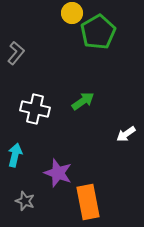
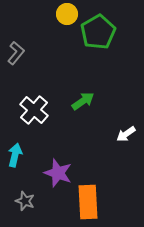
yellow circle: moved 5 px left, 1 px down
white cross: moved 1 px left, 1 px down; rotated 28 degrees clockwise
orange rectangle: rotated 8 degrees clockwise
